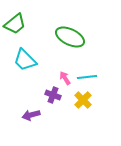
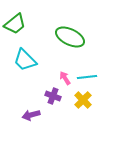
purple cross: moved 1 px down
